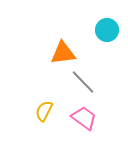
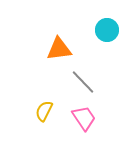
orange triangle: moved 4 px left, 4 px up
pink trapezoid: rotated 20 degrees clockwise
